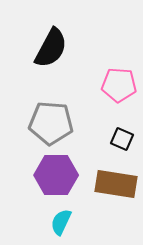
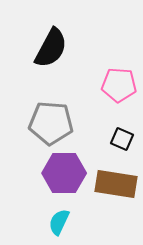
purple hexagon: moved 8 px right, 2 px up
cyan semicircle: moved 2 px left
